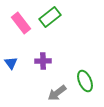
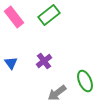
green rectangle: moved 1 px left, 2 px up
pink rectangle: moved 7 px left, 6 px up
purple cross: moved 1 px right; rotated 35 degrees counterclockwise
